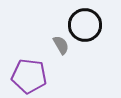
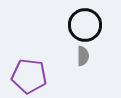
gray semicircle: moved 22 px right, 11 px down; rotated 30 degrees clockwise
